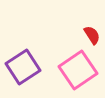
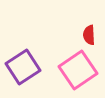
red semicircle: moved 3 px left; rotated 150 degrees counterclockwise
